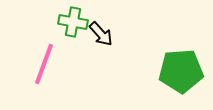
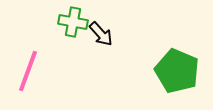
pink line: moved 16 px left, 7 px down
green pentagon: moved 4 px left; rotated 27 degrees clockwise
